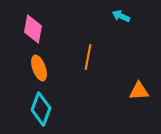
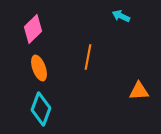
pink diamond: rotated 36 degrees clockwise
